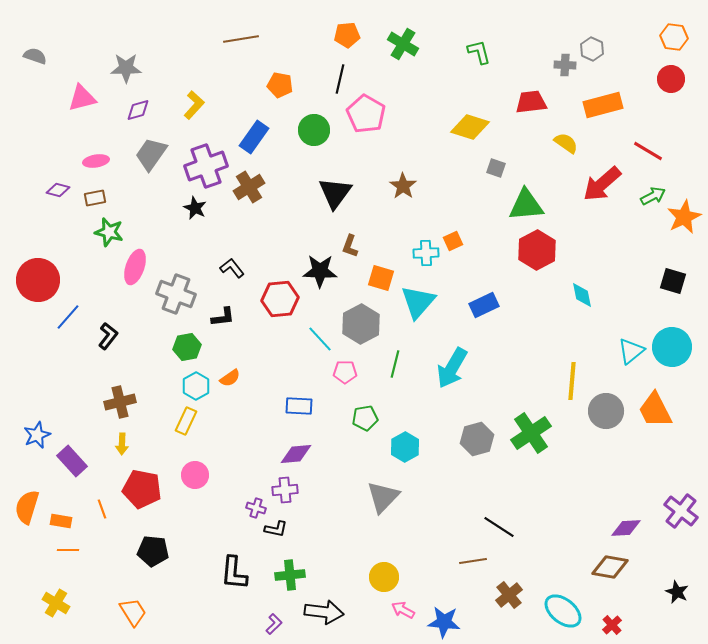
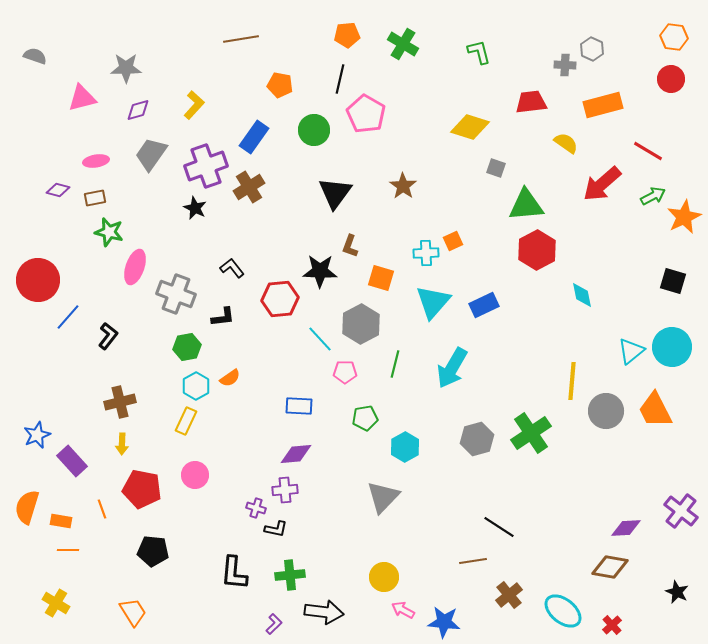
cyan triangle at (418, 302): moved 15 px right
